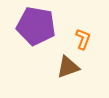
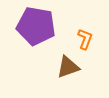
orange L-shape: moved 2 px right
